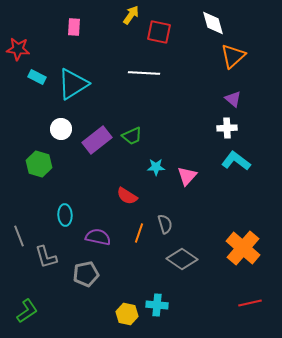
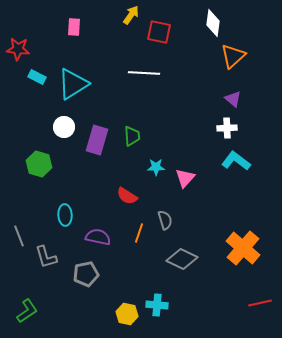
white diamond: rotated 24 degrees clockwise
white circle: moved 3 px right, 2 px up
green trapezoid: rotated 70 degrees counterclockwise
purple rectangle: rotated 36 degrees counterclockwise
pink triangle: moved 2 px left, 2 px down
gray semicircle: moved 4 px up
gray diamond: rotated 8 degrees counterclockwise
red line: moved 10 px right
